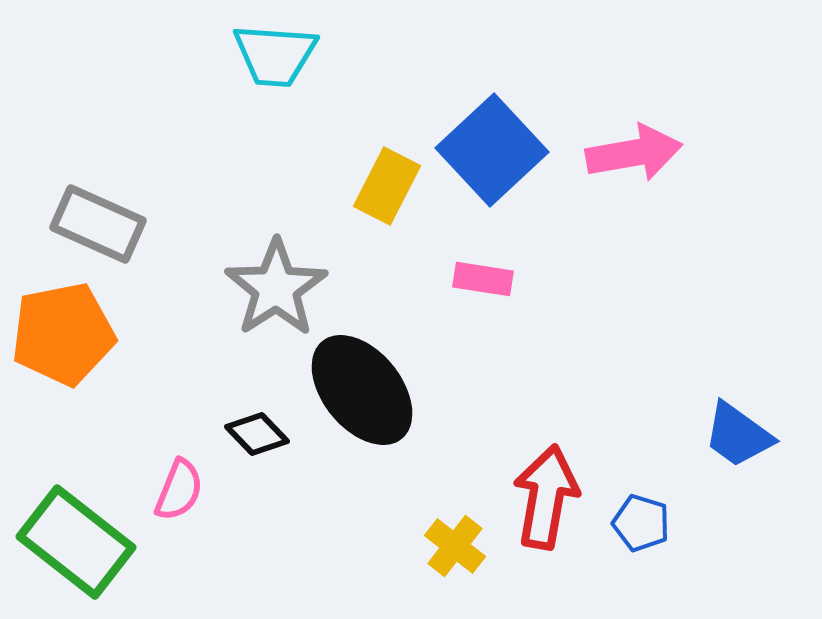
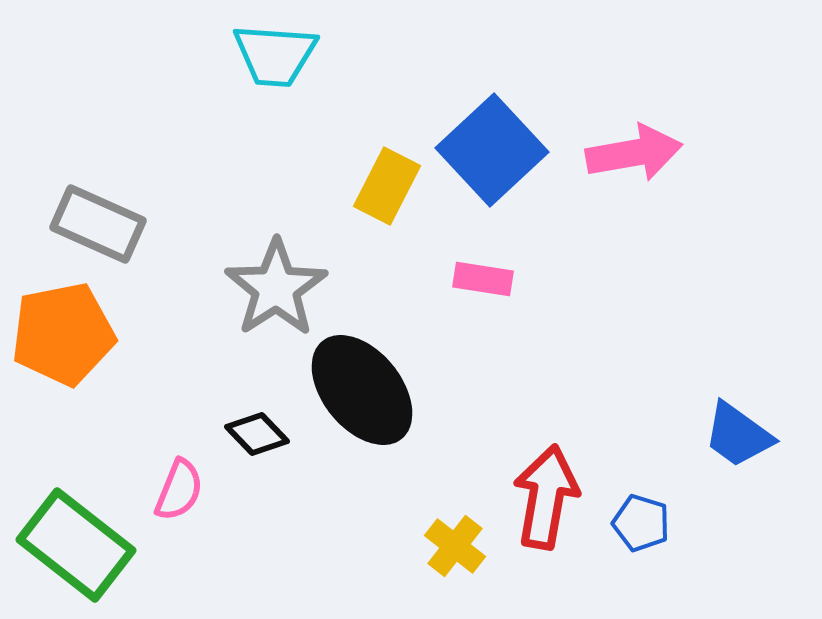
green rectangle: moved 3 px down
